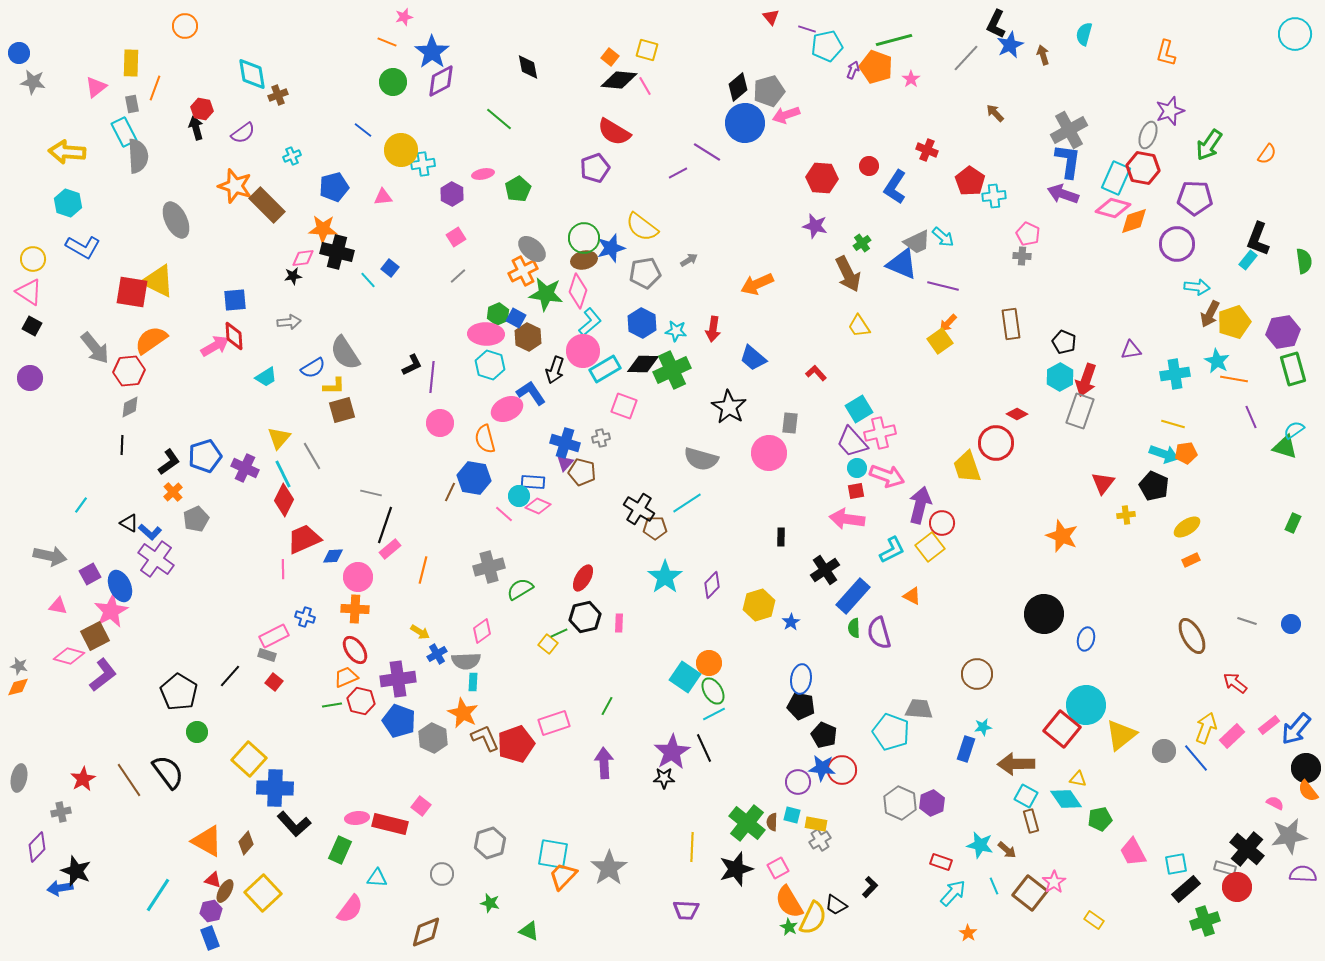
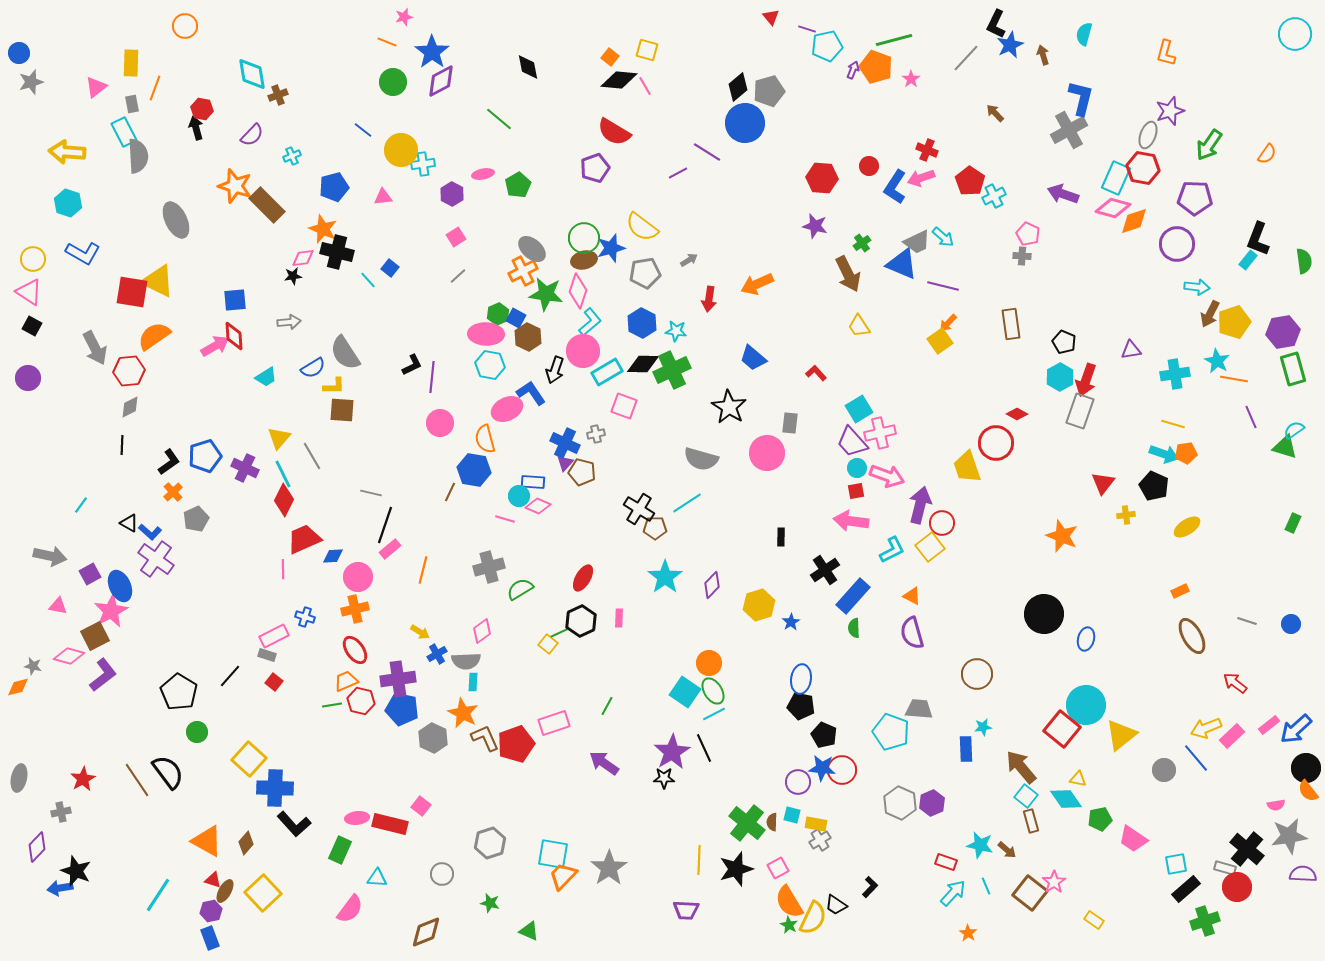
gray star at (33, 82): moved 2 px left; rotated 25 degrees counterclockwise
pink arrow at (786, 115): moved 135 px right, 63 px down
purple semicircle at (243, 133): moved 9 px right, 2 px down; rotated 10 degrees counterclockwise
blue L-shape at (1068, 161): moved 13 px right, 63 px up; rotated 6 degrees clockwise
green pentagon at (518, 189): moved 4 px up
cyan cross at (994, 196): rotated 20 degrees counterclockwise
orange star at (323, 229): rotated 20 degrees clockwise
blue L-shape at (83, 247): moved 6 px down
red arrow at (713, 329): moved 4 px left, 30 px up
orange semicircle at (151, 340): moved 3 px right, 4 px up
gray arrow at (95, 348): rotated 12 degrees clockwise
cyan hexagon at (490, 365): rotated 8 degrees counterclockwise
cyan rectangle at (605, 369): moved 2 px right, 3 px down
purple circle at (30, 378): moved 2 px left
brown square at (342, 410): rotated 20 degrees clockwise
gray cross at (601, 438): moved 5 px left, 4 px up
blue cross at (565, 443): rotated 8 degrees clockwise
pink circle at (769, 453): moved 2 px left
blue hexagon at (474, 478): moved 8 px up
pink line at (504, 514): moved 1 px right, 5 px down; rotated 24 degrees counterclockwise
pink arrow at (847, 519): moved 4 px right, 2 px down
orange rectangle at (1191, 560): moved 11 px left, 31 px down
orange cross at (355, 609): rotated 16 degrees counterclockwise
black hexagon at (585, 617): moved 4 px left, 4 px down; rotated 12 degrees counterclockwise
pink rectangle at (619, 623): moved 5 px up
purple semicircle at (879, 633): moved 33 px right
gray star at (19, 666): moved 14 px right
orange trapezoid at (346, 677): moved 4 px down
cyan square at (685, 677): moved 15 px down
blue pentagon at (399, 721): moved 3 px right, 12 px up; rotated 8 degrees counterclockwise
yellow arrow at (1206, 728): rotated 132 degrees counterclockwise
blue arrow at (1296, 729): rotated 8 degrees clockwise
blue rectangle at (966, 749): rotated 20 degrees counterclockwise
gray circle at (1164, 751): moved 19 px down
purple arrow at (604, 763): rotated 52 degrees counterclockwise
brown arrow at (1016, 764): moved 5 px right, 3 px down; rotated 51 degrees clockwise
brown line at (129, 780): moved 8 px right
cyan square at (1026, 796): rotated 10 degrees clockwise
pink semicircle at (1275, 803): moved 1 px right, 2 px down; rotated 144 degrees clockwise
yellow line at (692, 847): moved 7 px right, 13 px down
pink trapezoid at (1133, 852): moved 13 px up; rotated 28 degrees counterclockwise
red rectangle at (941, 862): moved 5 px right
cyan line at (994, 886): moved 8 px left
green star at (789, 927): moved 2 px up
